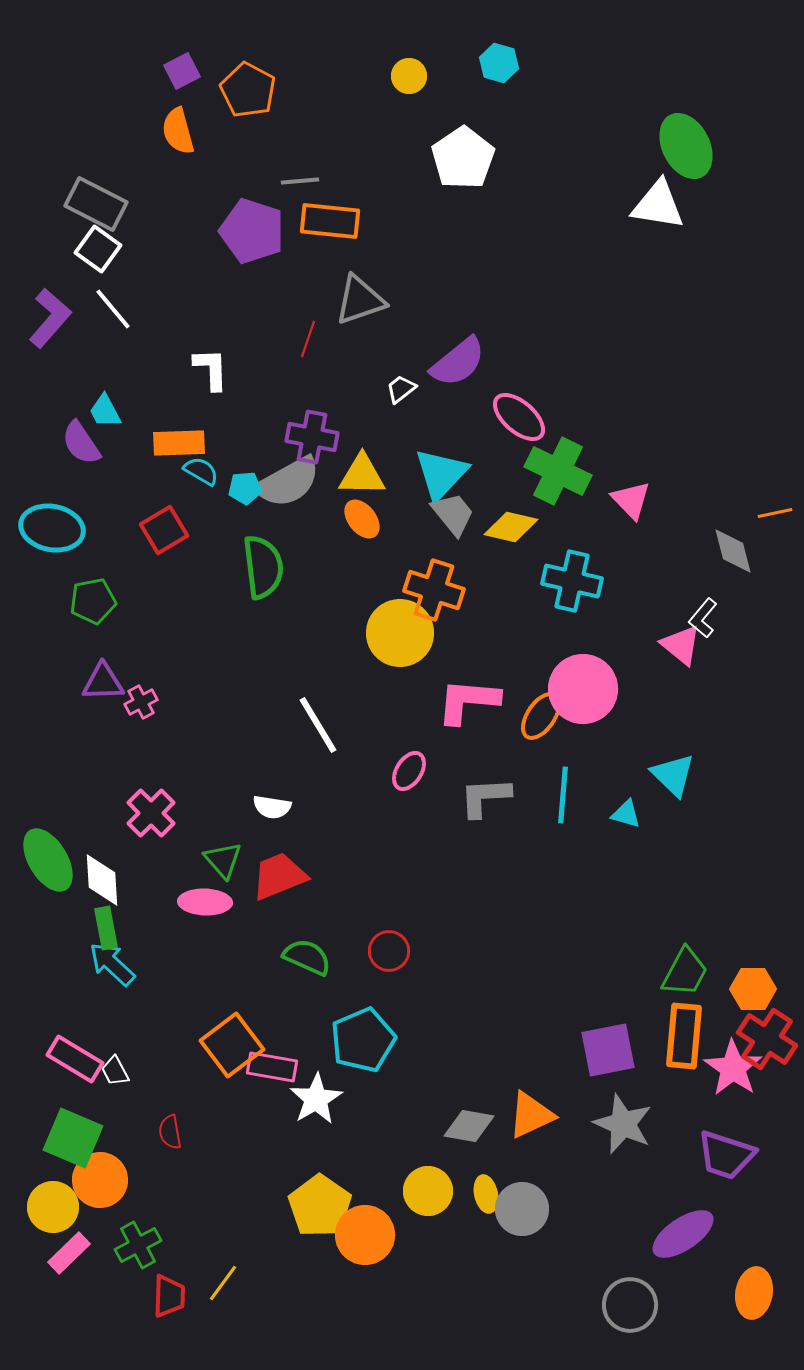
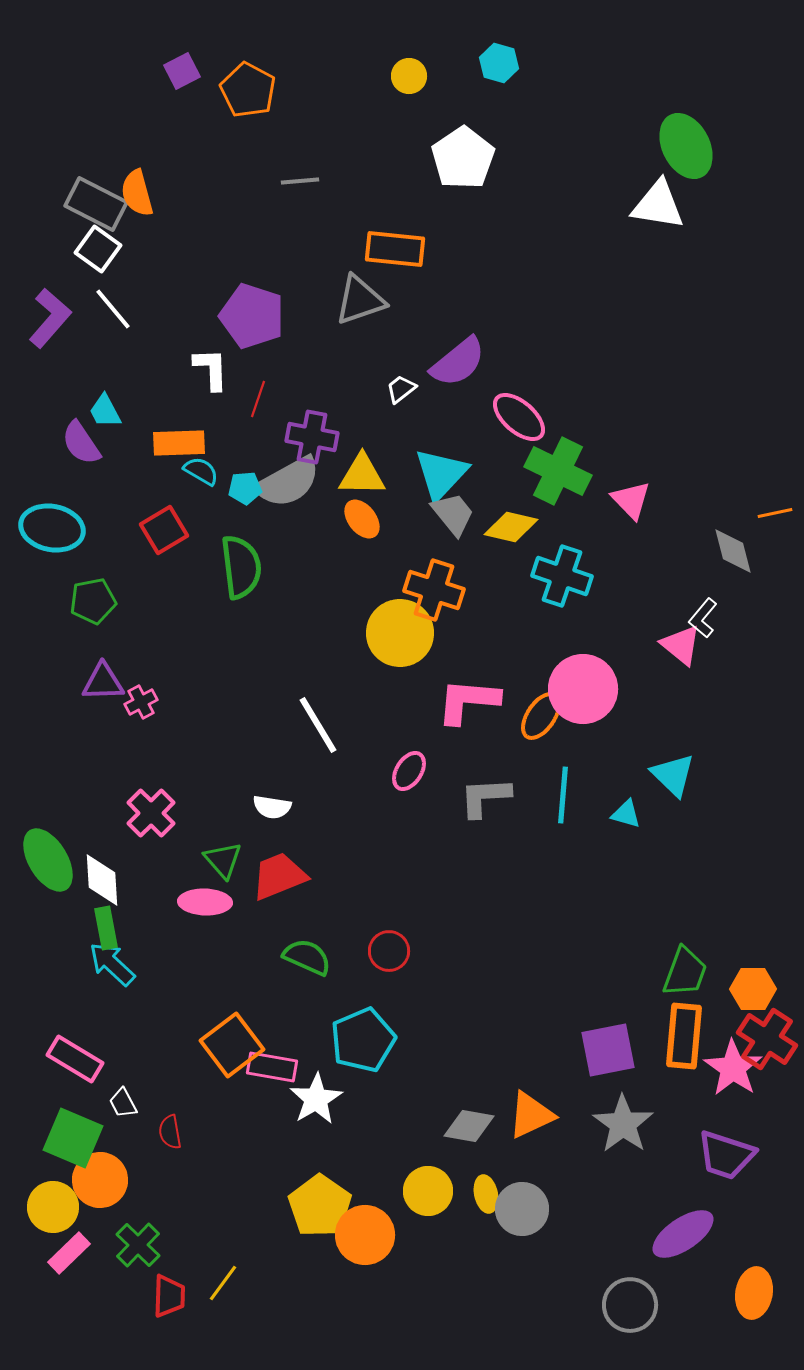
orange semicircle at (178, 131): moved 41 px left, 62 px down
orange rectangle at (330, 221): moved 65 px right, 28 px down
purple pentagon at (252, 231): moved 85 px down
red line at (308, 339): moved 50 px left, 60 px down
green semicircle at (263, 567): moved 22 px left
cyan cross at (572, 581): moved 10 px left, 5 px up; rotated 6 degrees clockwise
green trapezoid at (685, 972): rotated 8 degrees counterclockwise
white trapezoid at (115, 1071): moved 8 px right, 32 px down
gray star at (623, 1124): rotated 12 degrees clockwise
green cross at (138, 1245): rotated 18 degrees counterclockwise
